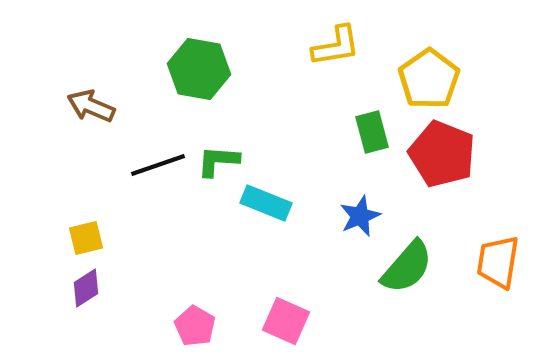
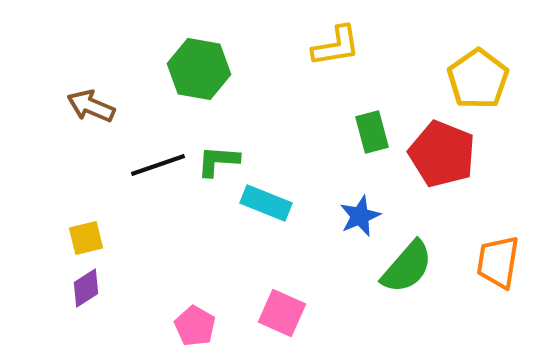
yellow pentagon: moved 49 px right
pink square: moved 4 px left, 8 px up
